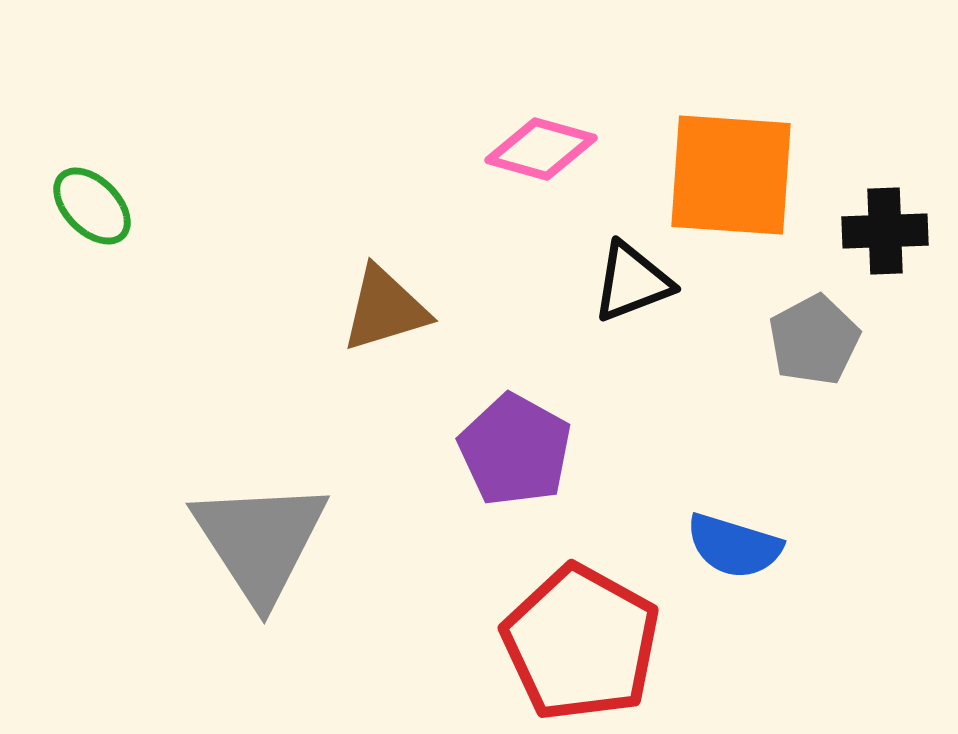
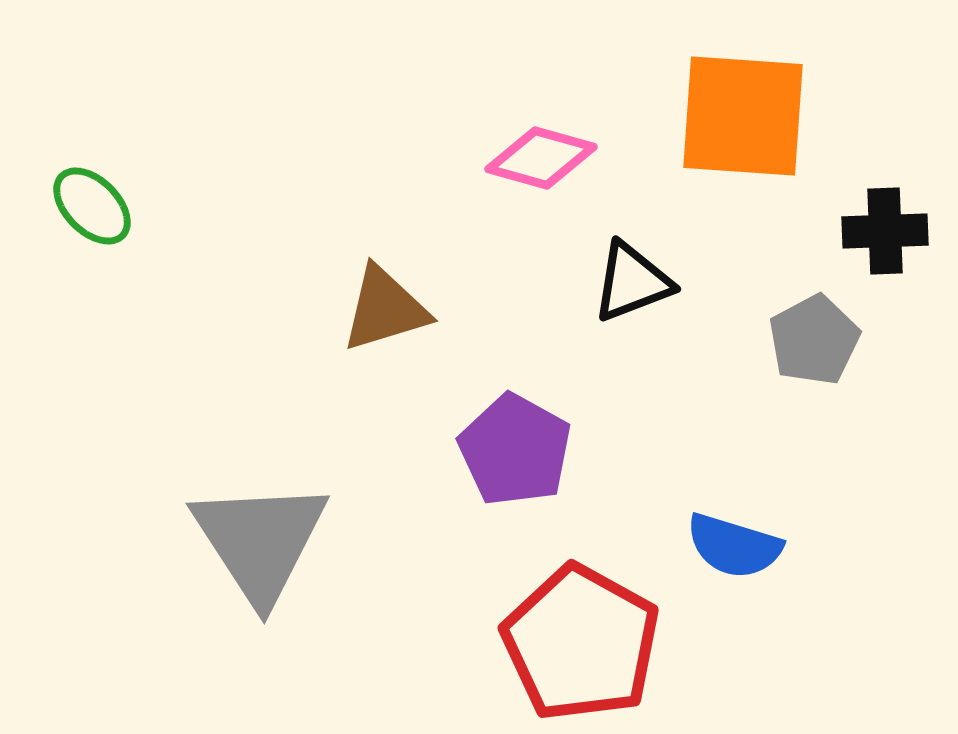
pink diamond: moved 9 px down
orange square: moved 12 px right, 59 px up
